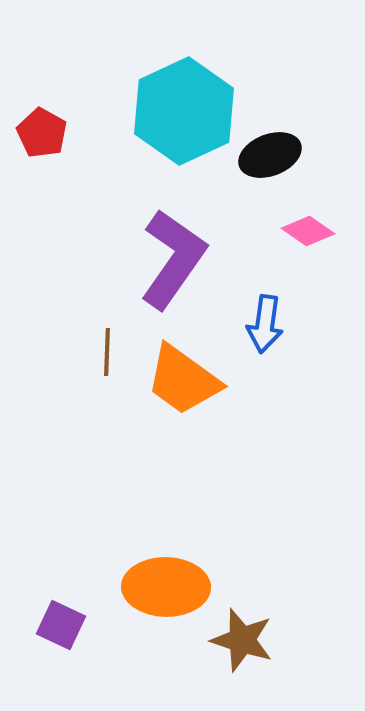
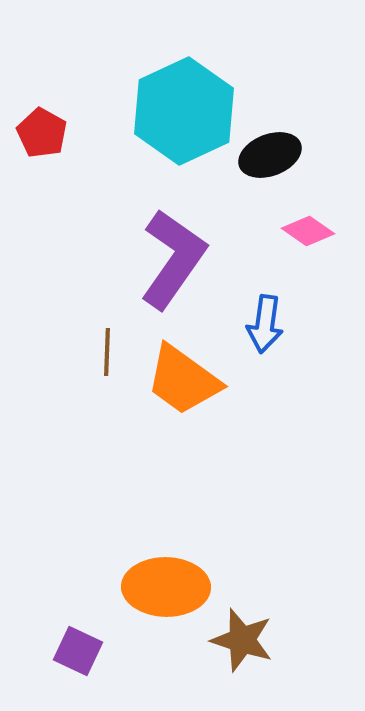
purple square: moved 17 px right, 26 px down
